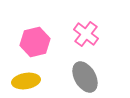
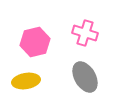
pink cross: moved 1 px left, 1 px up; rotated 20 degrees counterclockwise
